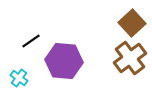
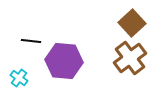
black line: rotated 42 degrees clockwise
